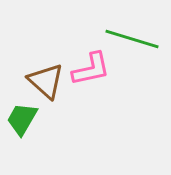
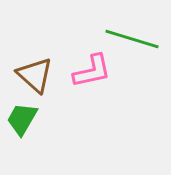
pink L-shape: moved 1 px right, 2 px down
brown triangle: moved 11 px left, 6 px up
